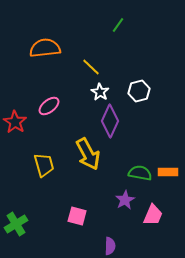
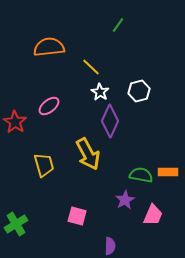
orange semicircle: moved 4 px right, 1 px up
green semicircle: moved 1 px right, 2 px down
